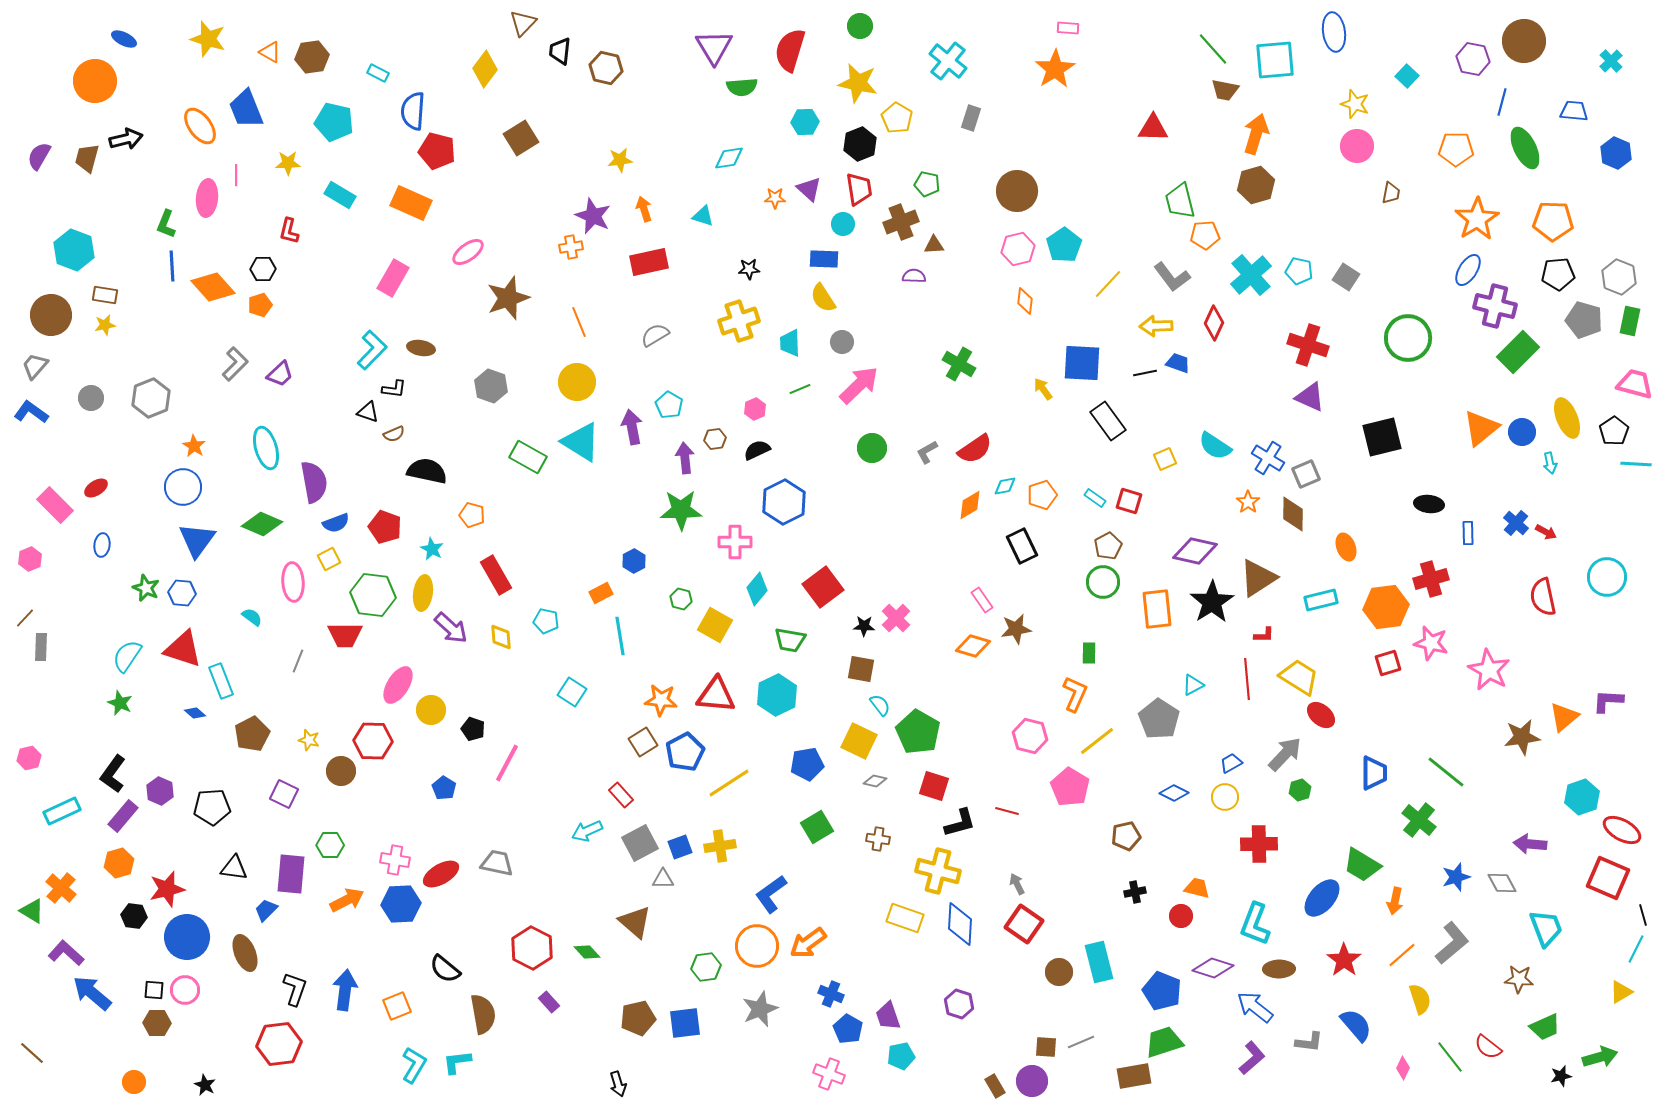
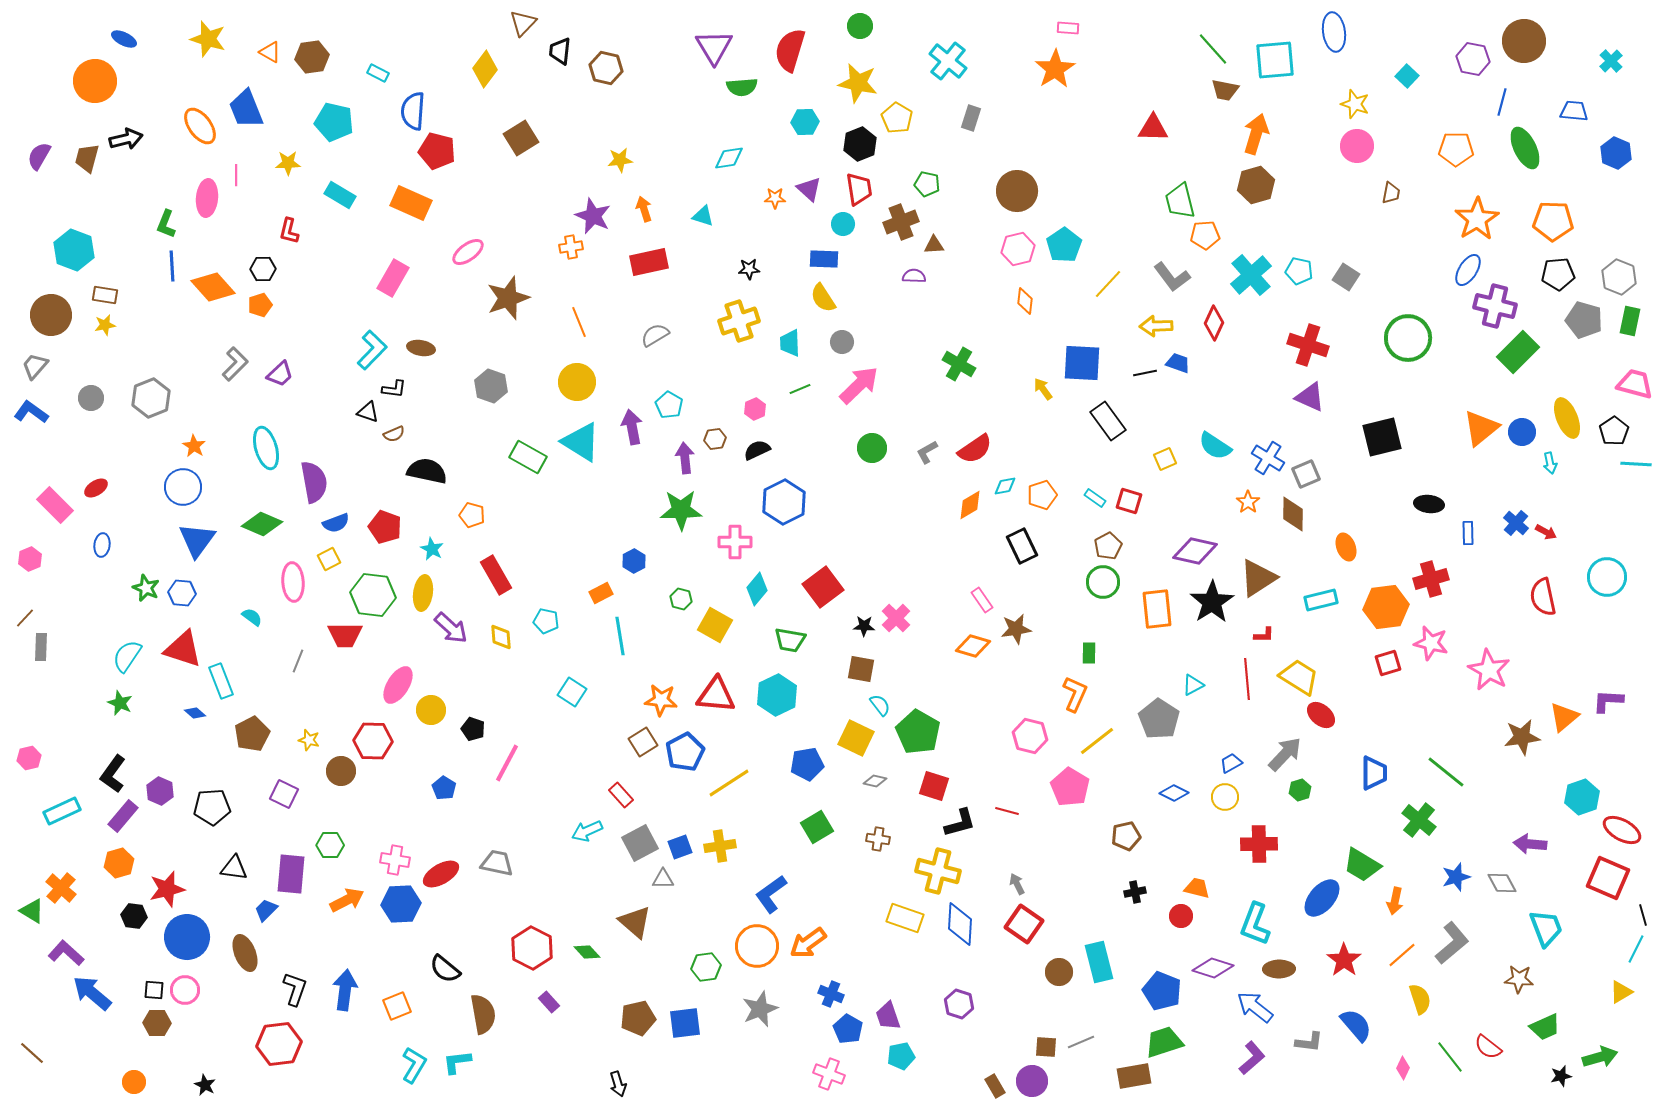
yellow square at (859, 741): moved 3 px left, 3 px up
